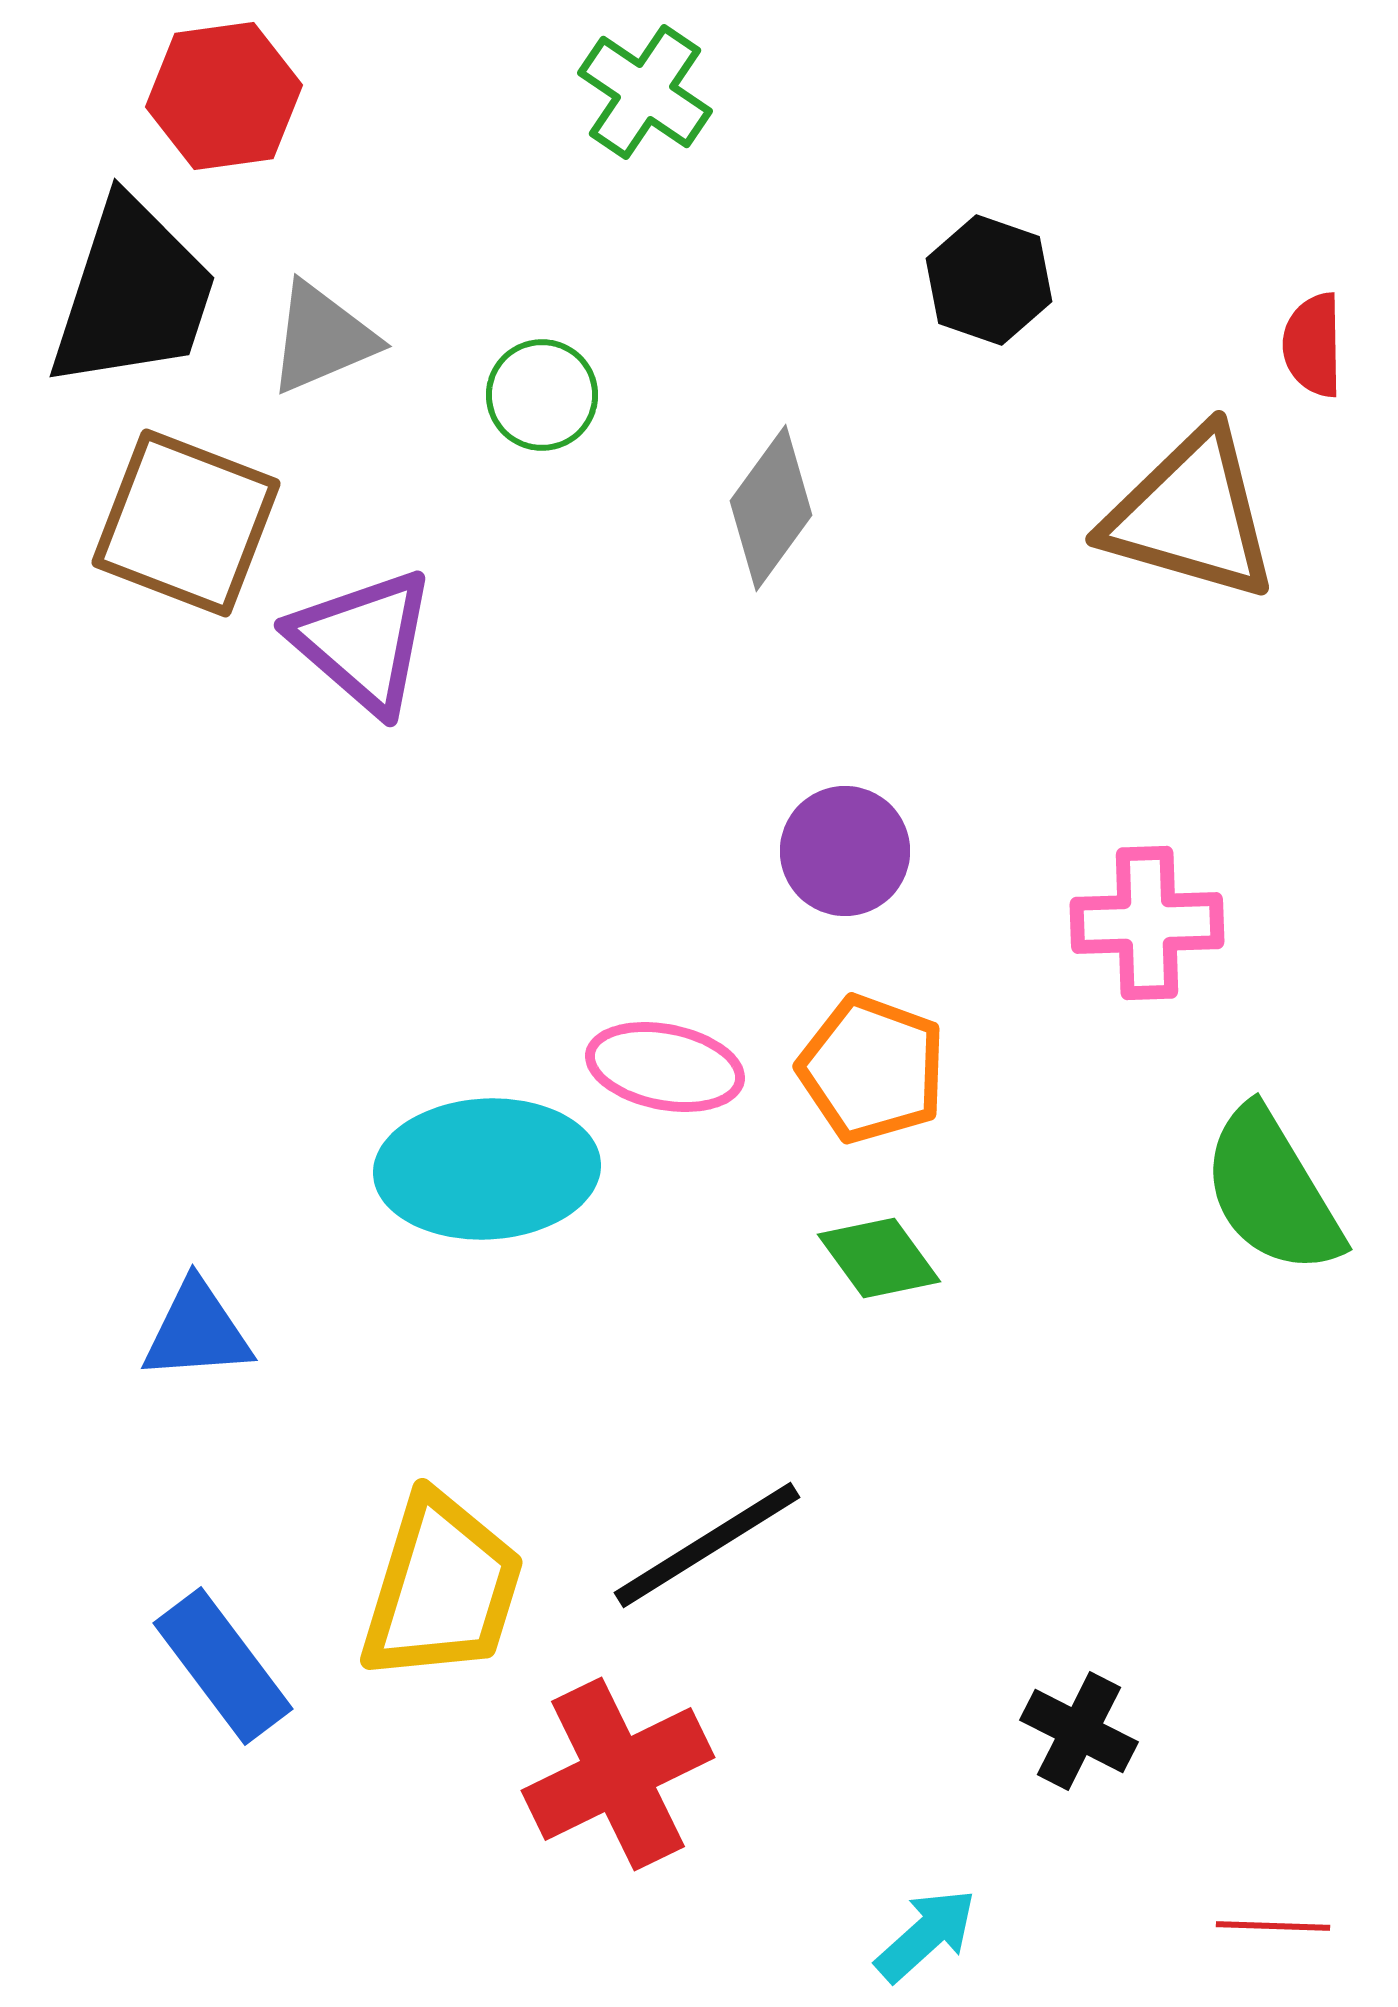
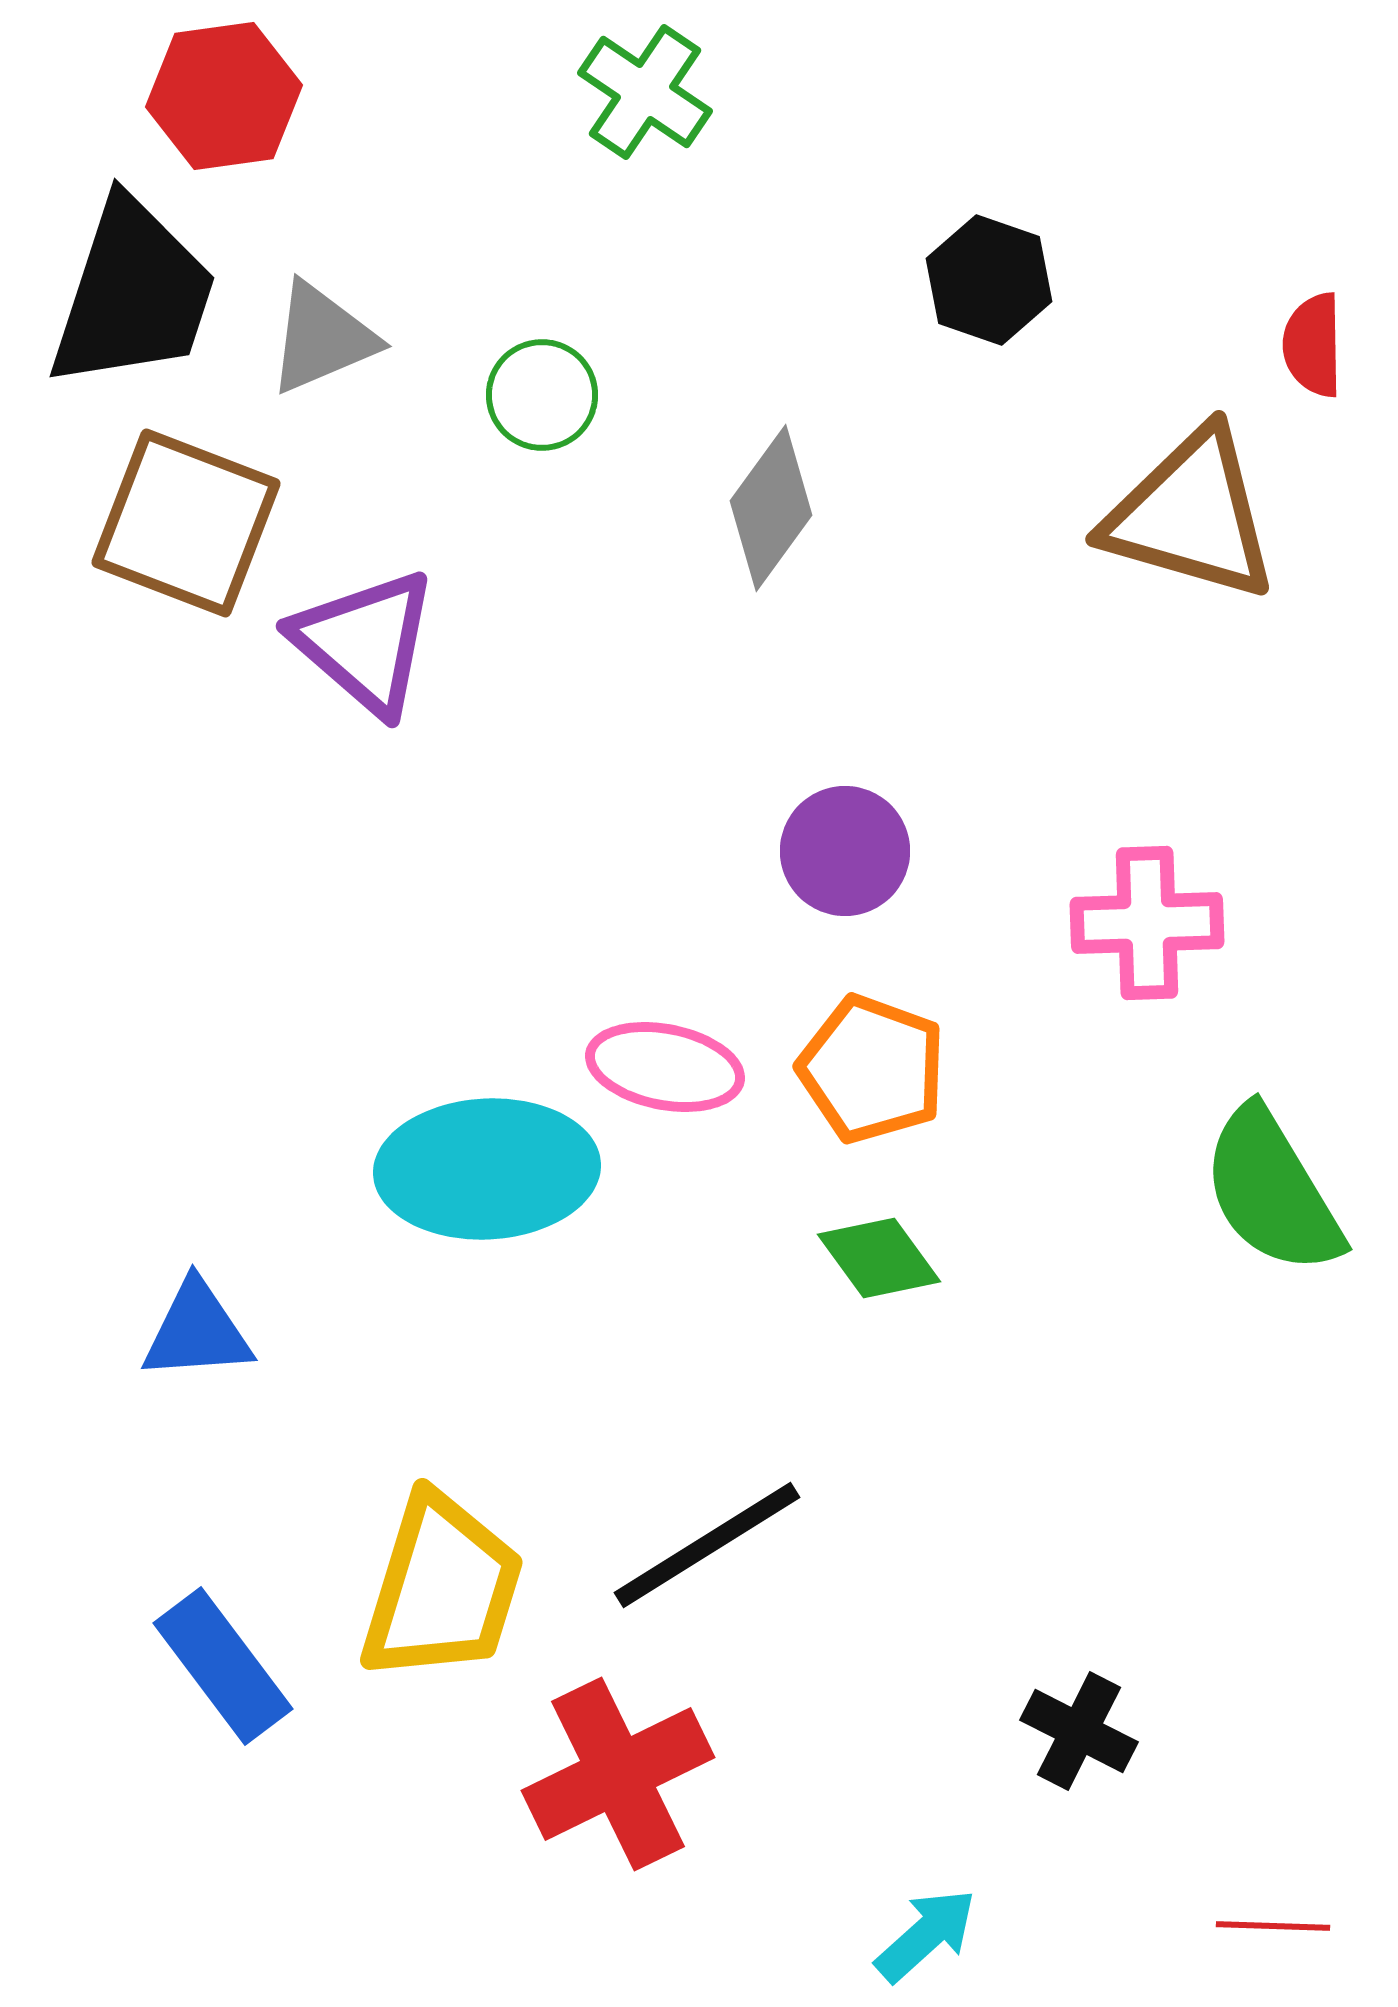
purple triangle: moved 2 px right, 1 px down
